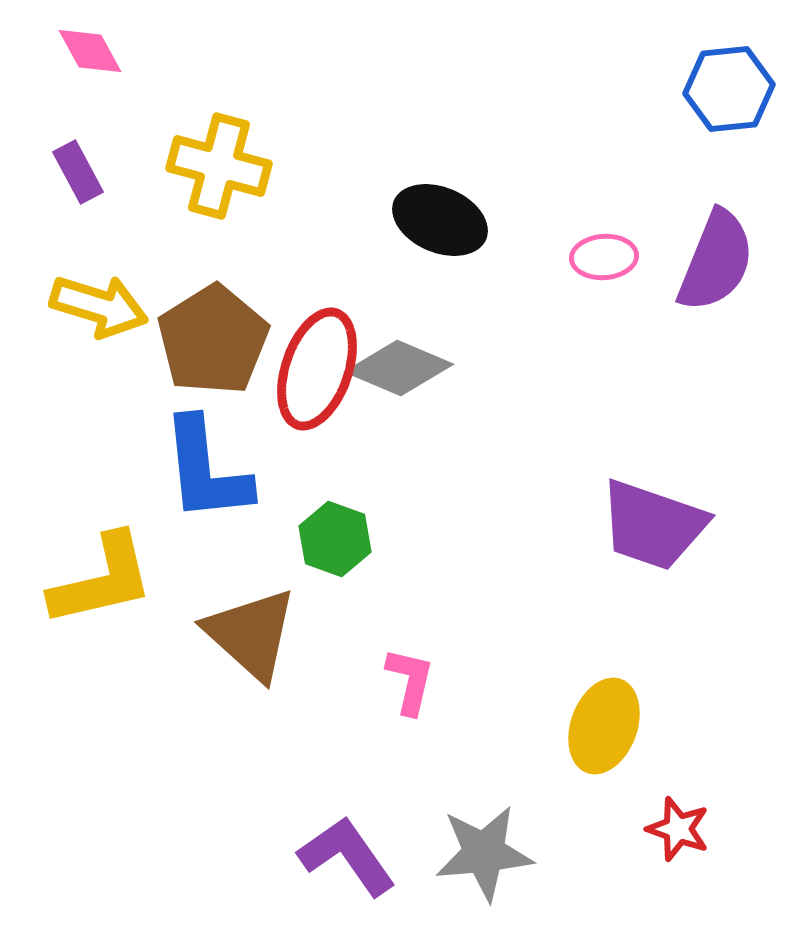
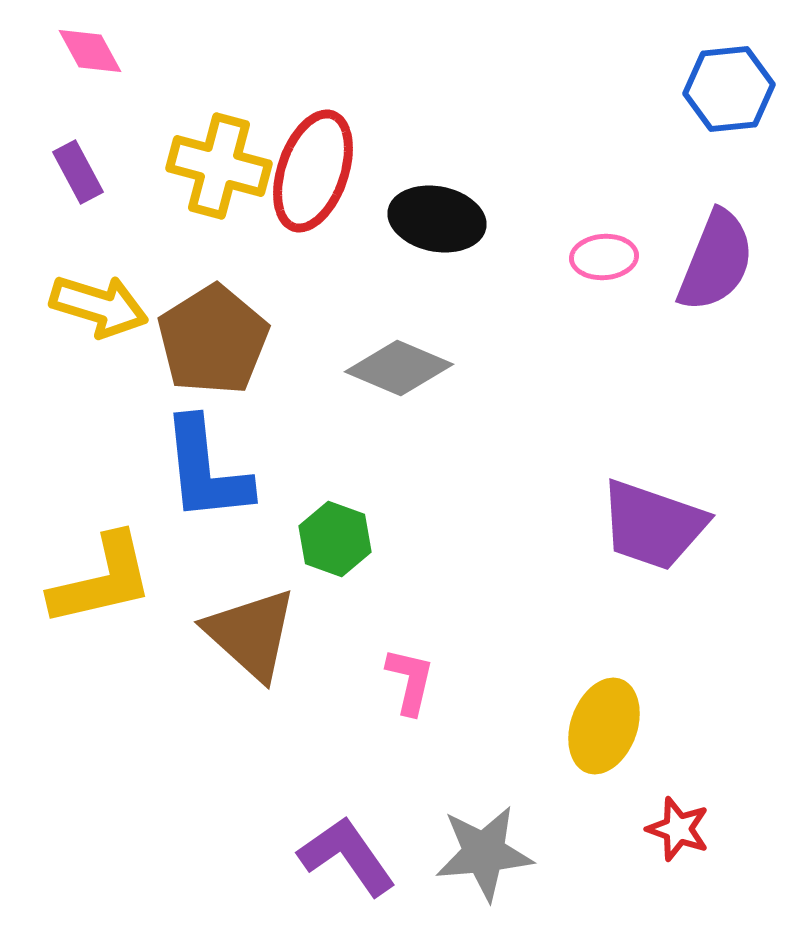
black ellipse: moved 3 px left, 1 px up; rotated 12 degrees counterclockwise
red ellipse: moved 4 px left, 198 px up
